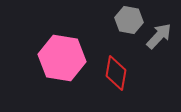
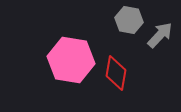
gray arrow: moved 1 px right, 1 px up
pink hexagon: moved 9 px right, 2 px down
